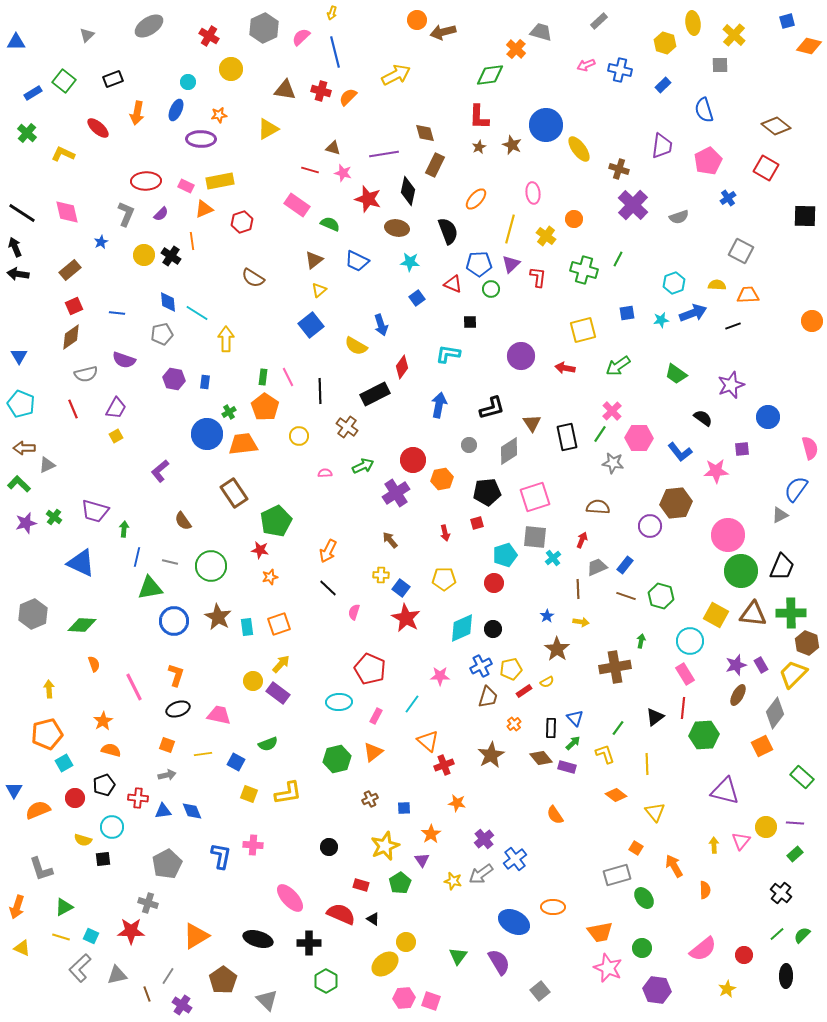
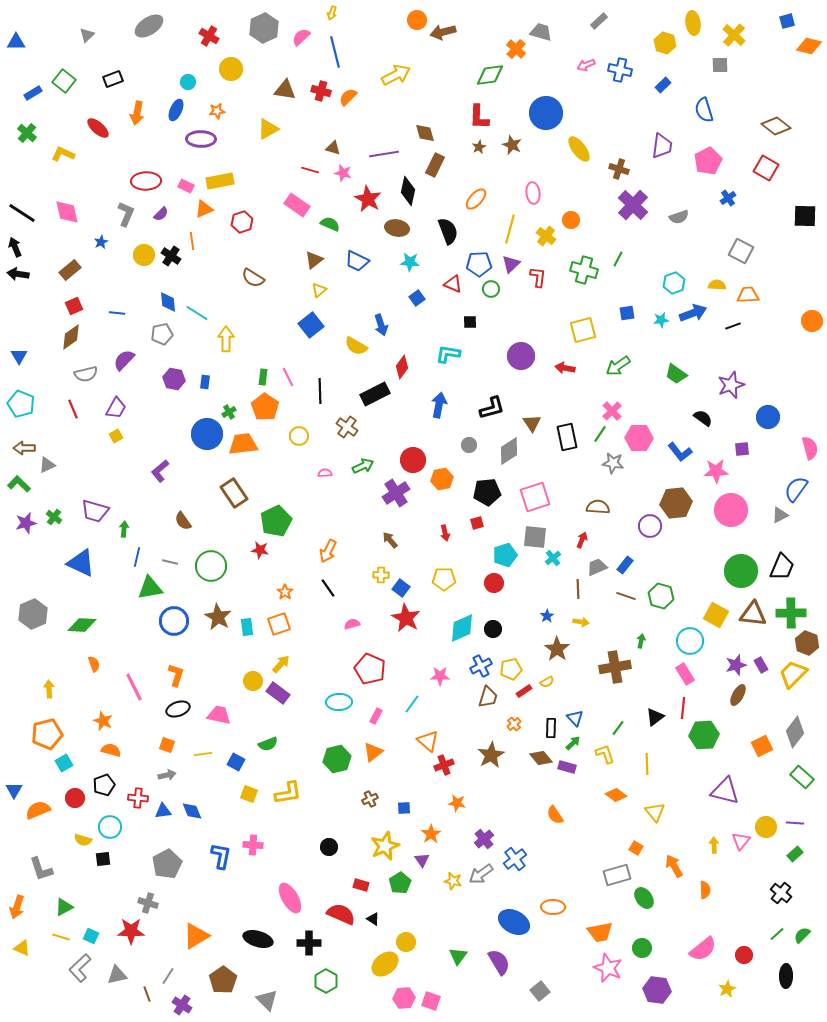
orange star at (219, 115): moved 2 px left, 4 px up
blue circle at (546, 125): moved 12 px up
red star at (368, 199): rotated 12 degrees clockwise
orange circle at (574, 219): moved 3 px left, 1 px down
purple semicircle at (124, 360): rotated 115 degrees clockwise
pink circle at (728, 535): moved 3 px right, 25 px up
orange star at (270, 577): moved 15 px right, 15 px down; rotated 21 degrees counterclockwise
black line at (328, 588): rotated 12 degrees clockwise
pink semicircle at (354, 612): moved 2 px left, 12 px down; rotated 56 degrees clockwise
gray diamond at (775, 713): moved 20 px right, 19 px down
orange star at (103, 721): rotated 18 degrees counterclockwise
cyan circle at (112, 827): moved 2 px left
pink ellipse at (290, 898): rotated 12 degrees clockwise
